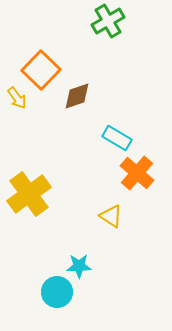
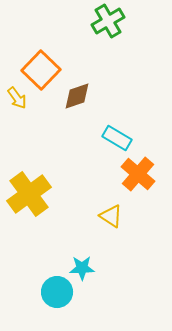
orange cross: moved 1 px right, 1 px down
cyan star: moved 3 px right, 2 px down
